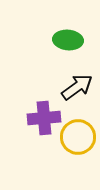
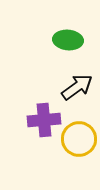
purple cross: moved 2 px down
yellow circle: moved 1 px right, 2 px down
